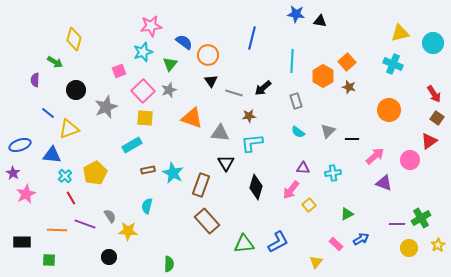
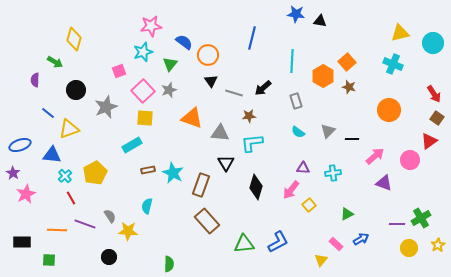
yellow triangle at (316, 262): moved 5 px right, 2 px up
